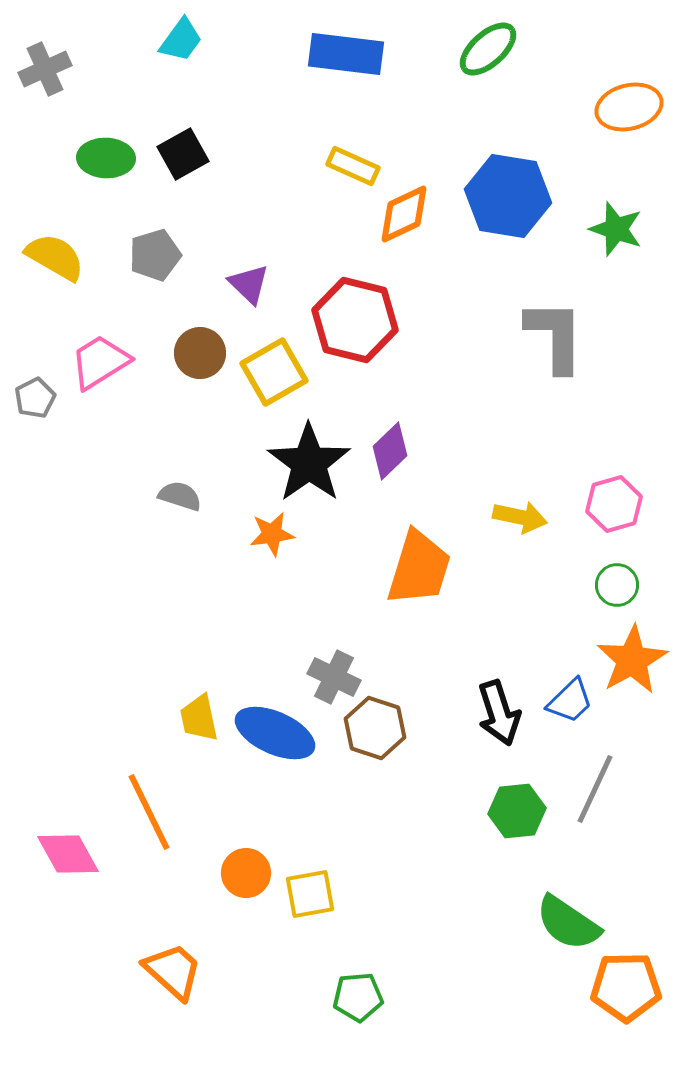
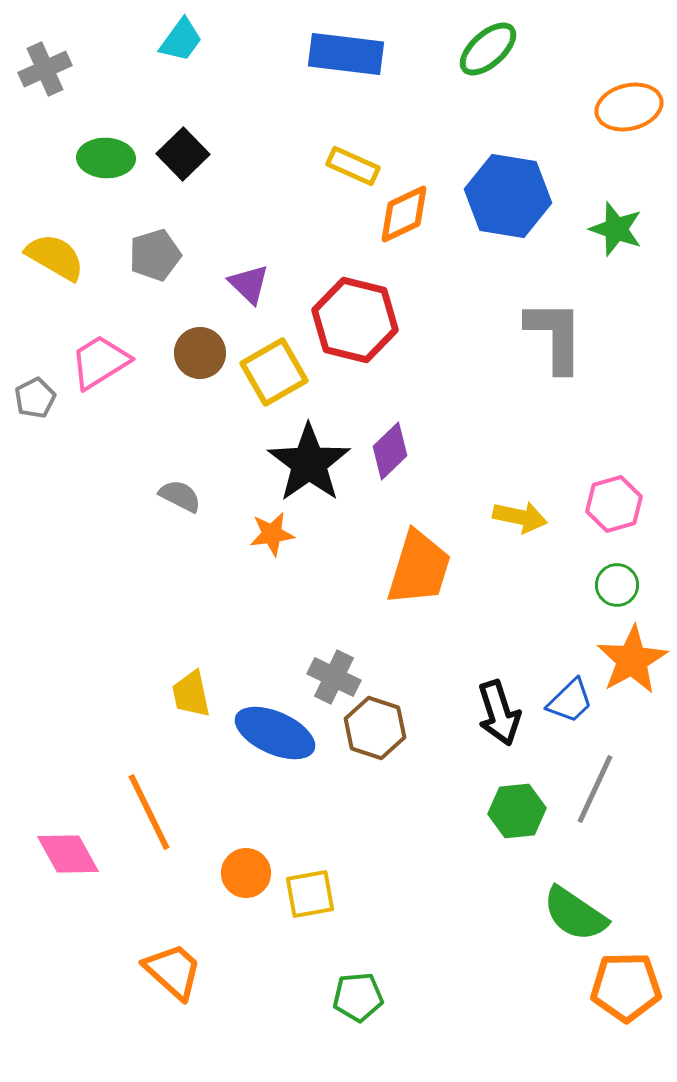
black square at (183, 154): rotated 15 degrees counterclockwise
gray semicircle at (180, 496): rotated 9 degrees clockwise
yellow trapezoid at (199, 718): moved 8 px left, 24 px up
green semicircle at (568, 923): moved 7 px right, 9 px up
